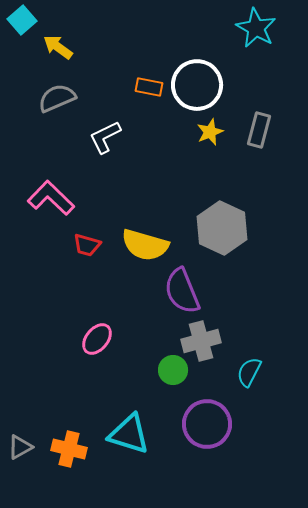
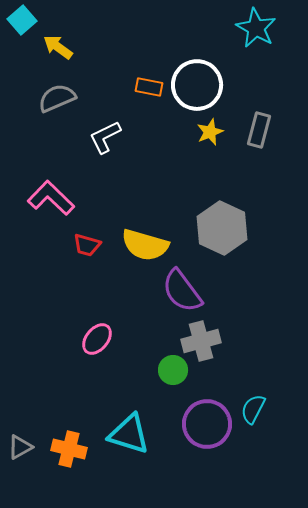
purple semicircle: rotated 15 degrees counterclockwise
cyan semicircle: moved 4 px right, 37 px down
